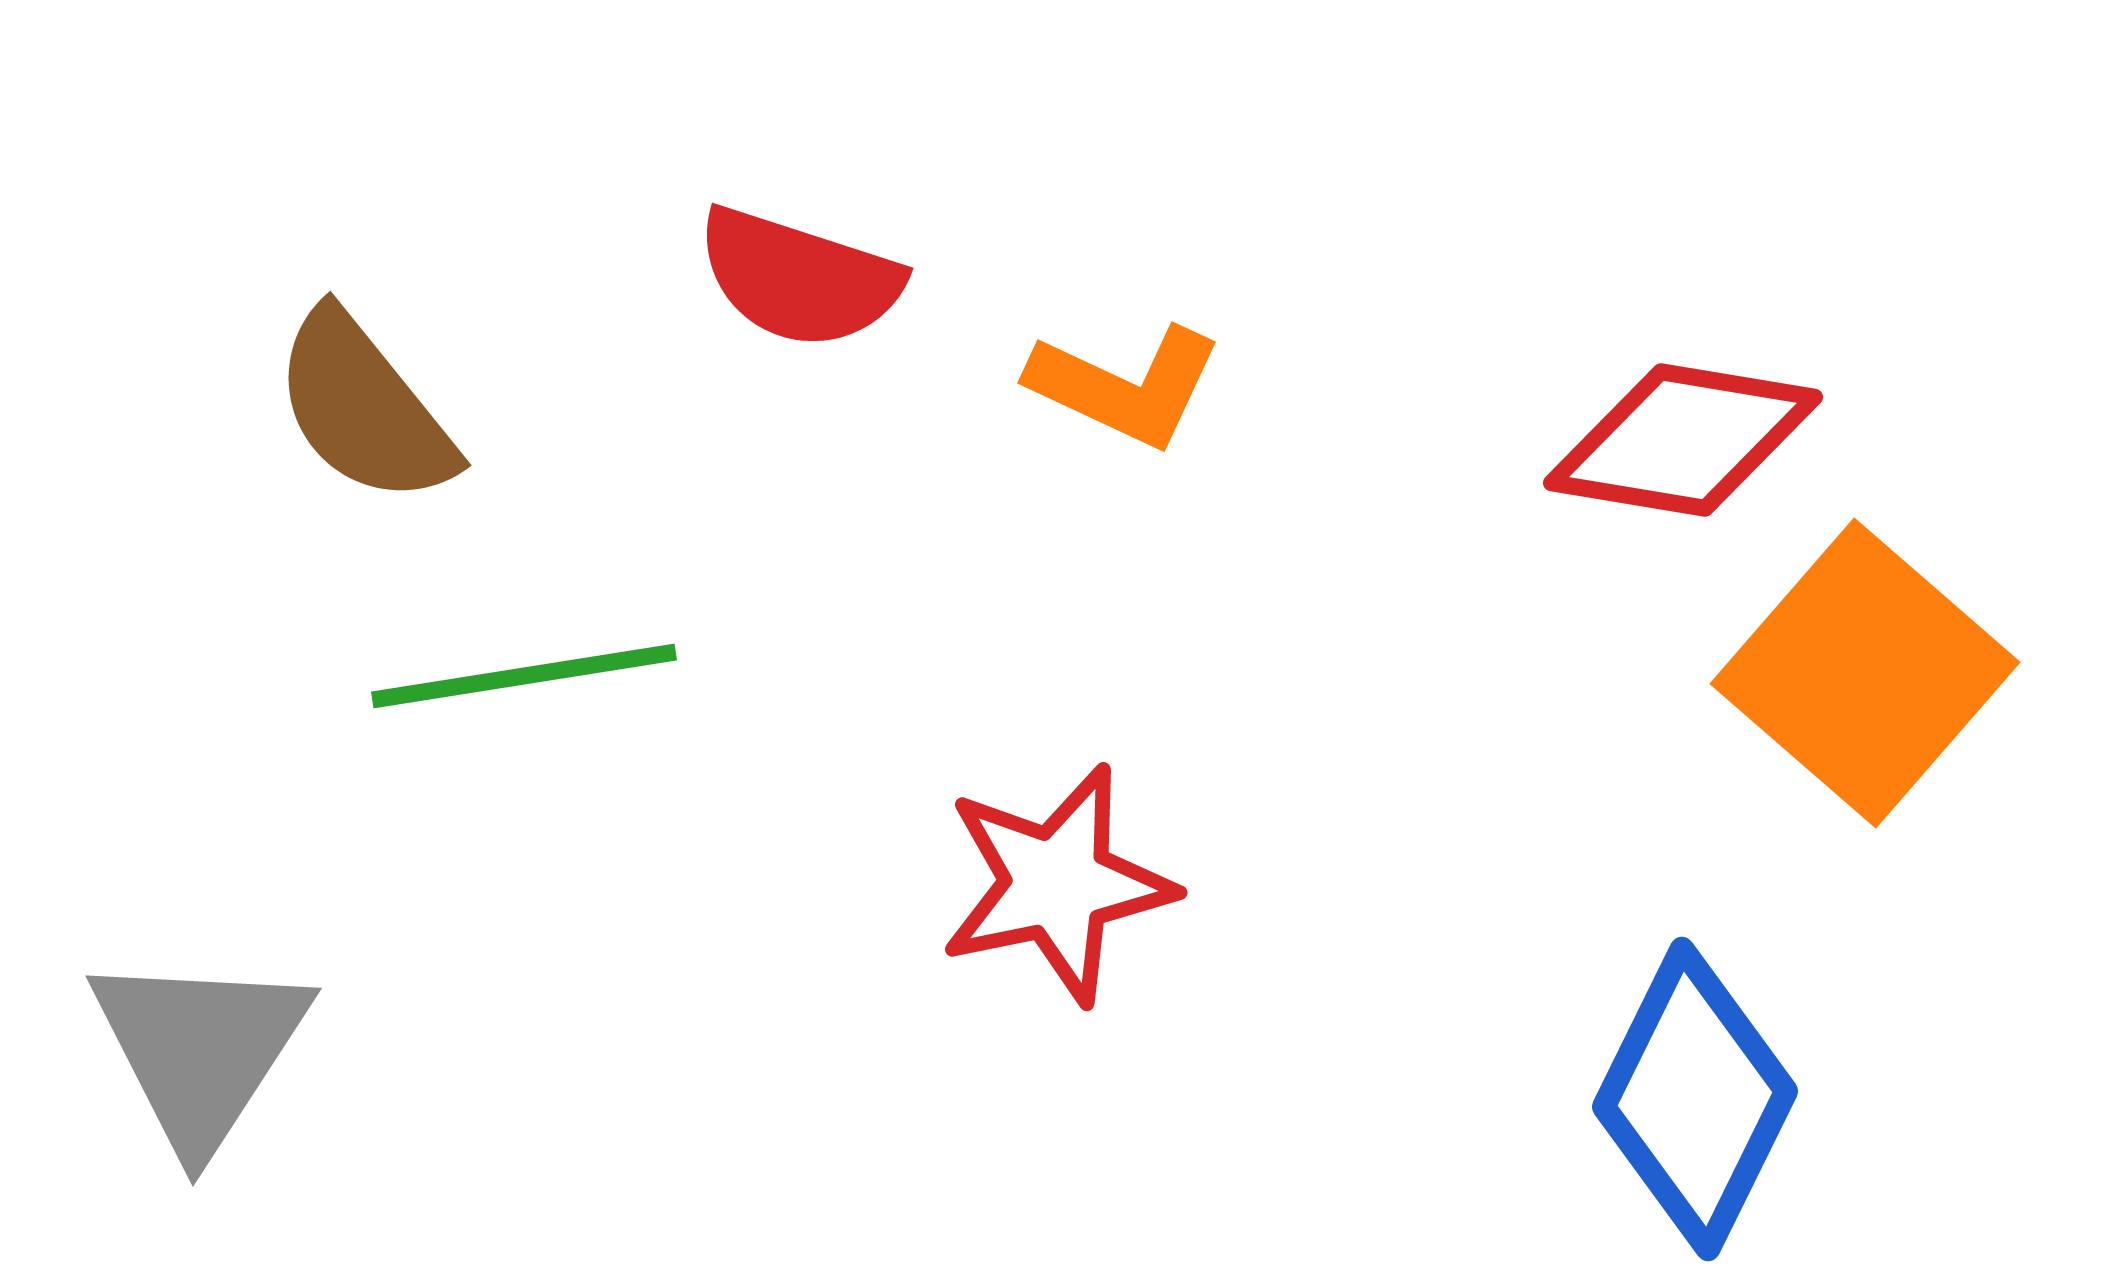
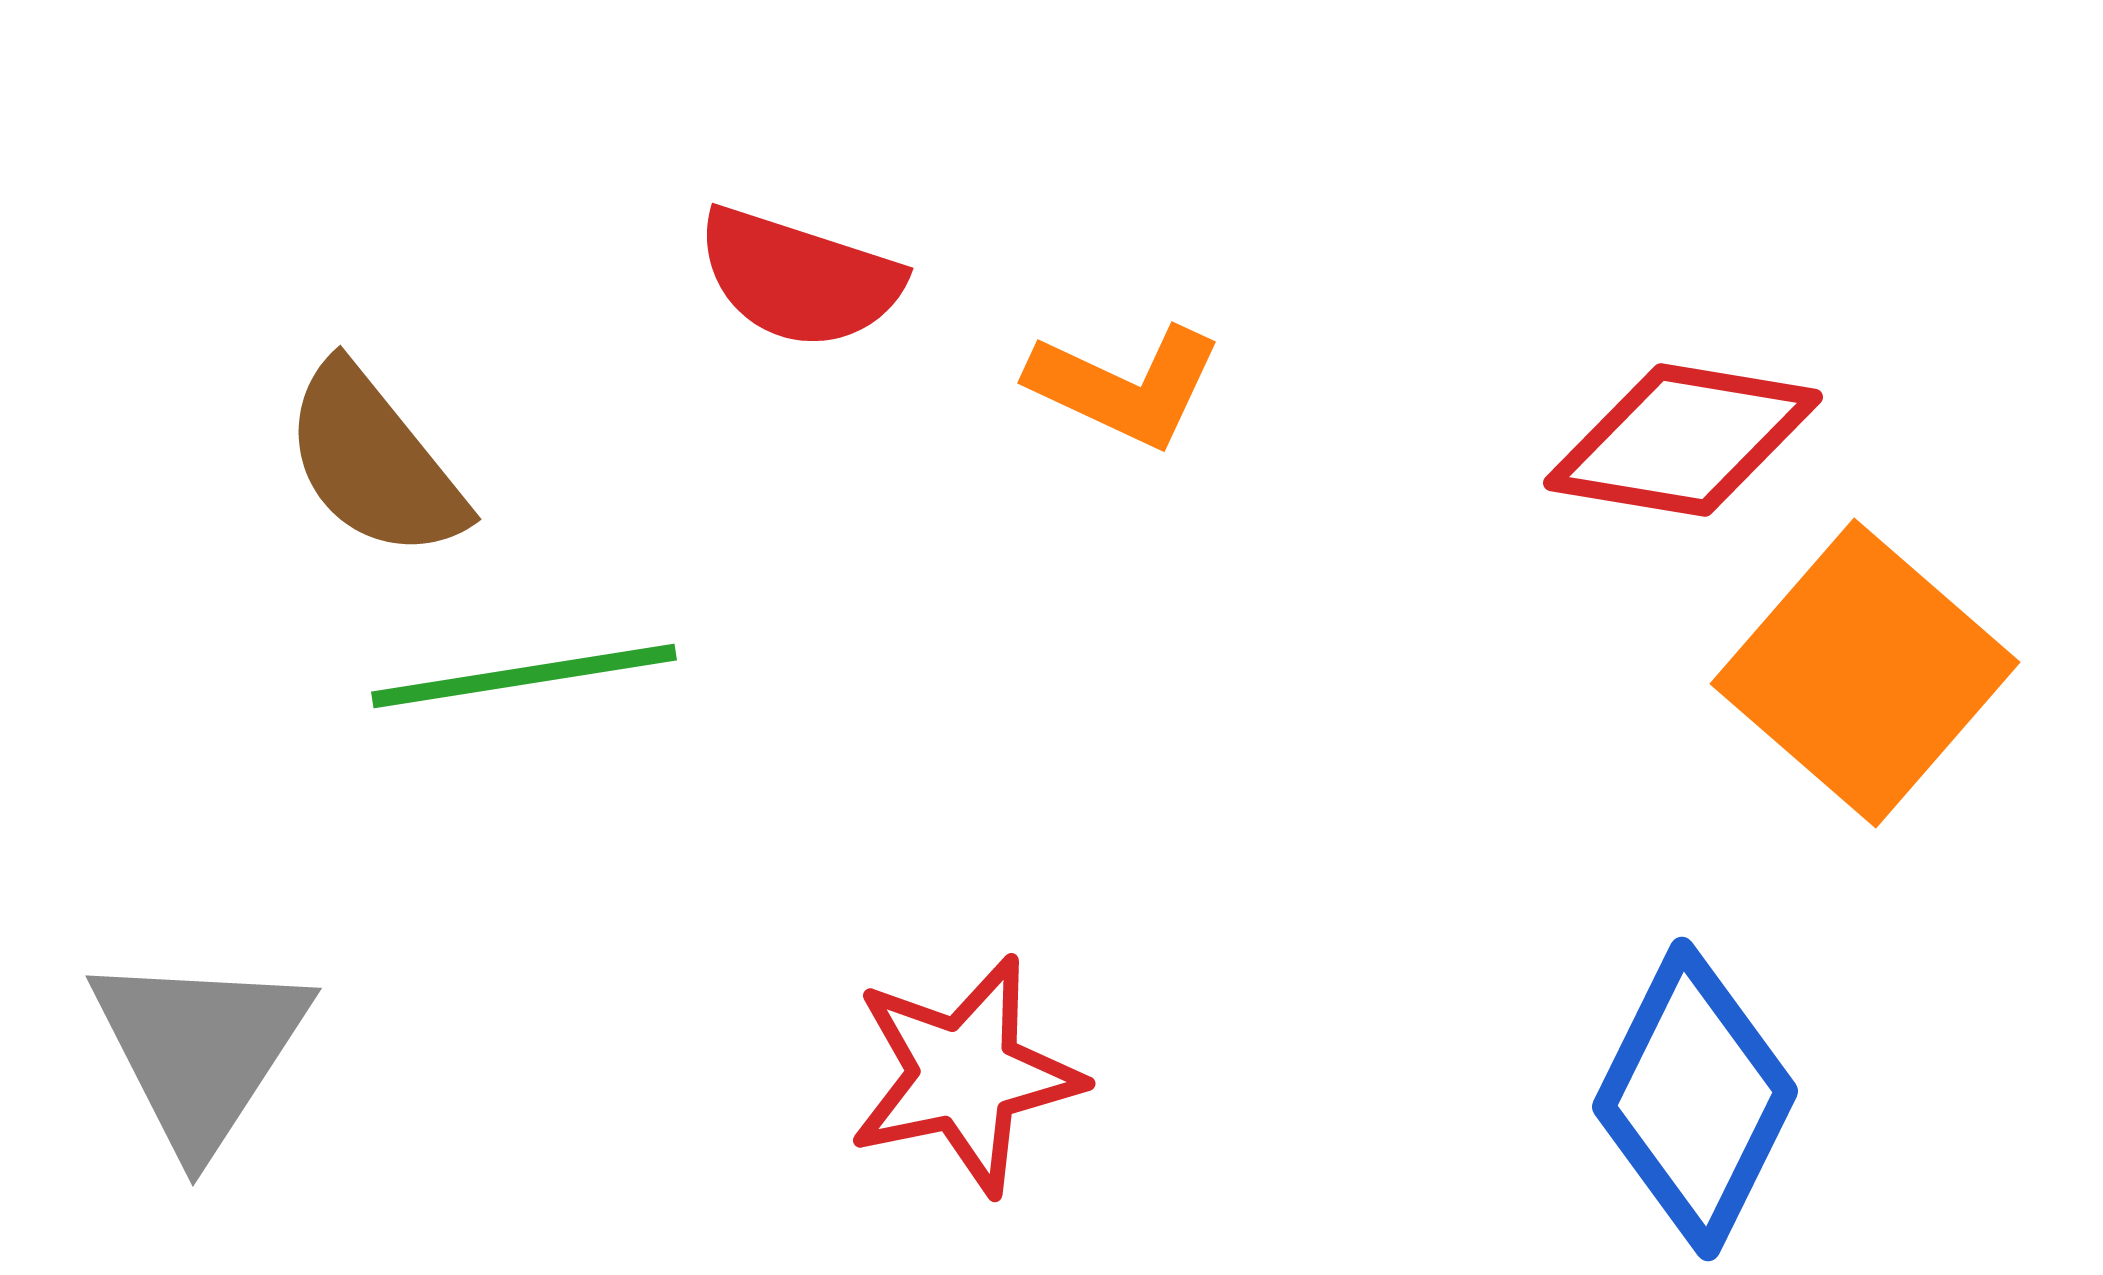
brown semicircle: moved 10 px right, 54 px down
red star: moved 92 px left, 191 px down
